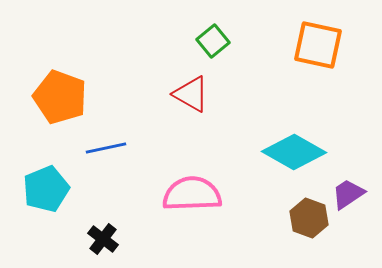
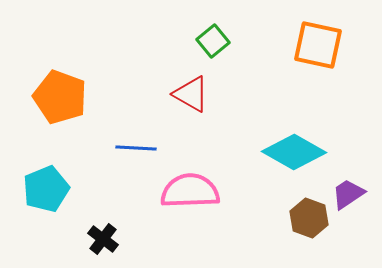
blue line: moved 30 px right; rotated 15 degrees clockwise
pink semicircle: moved 2 px left, 3 px up
